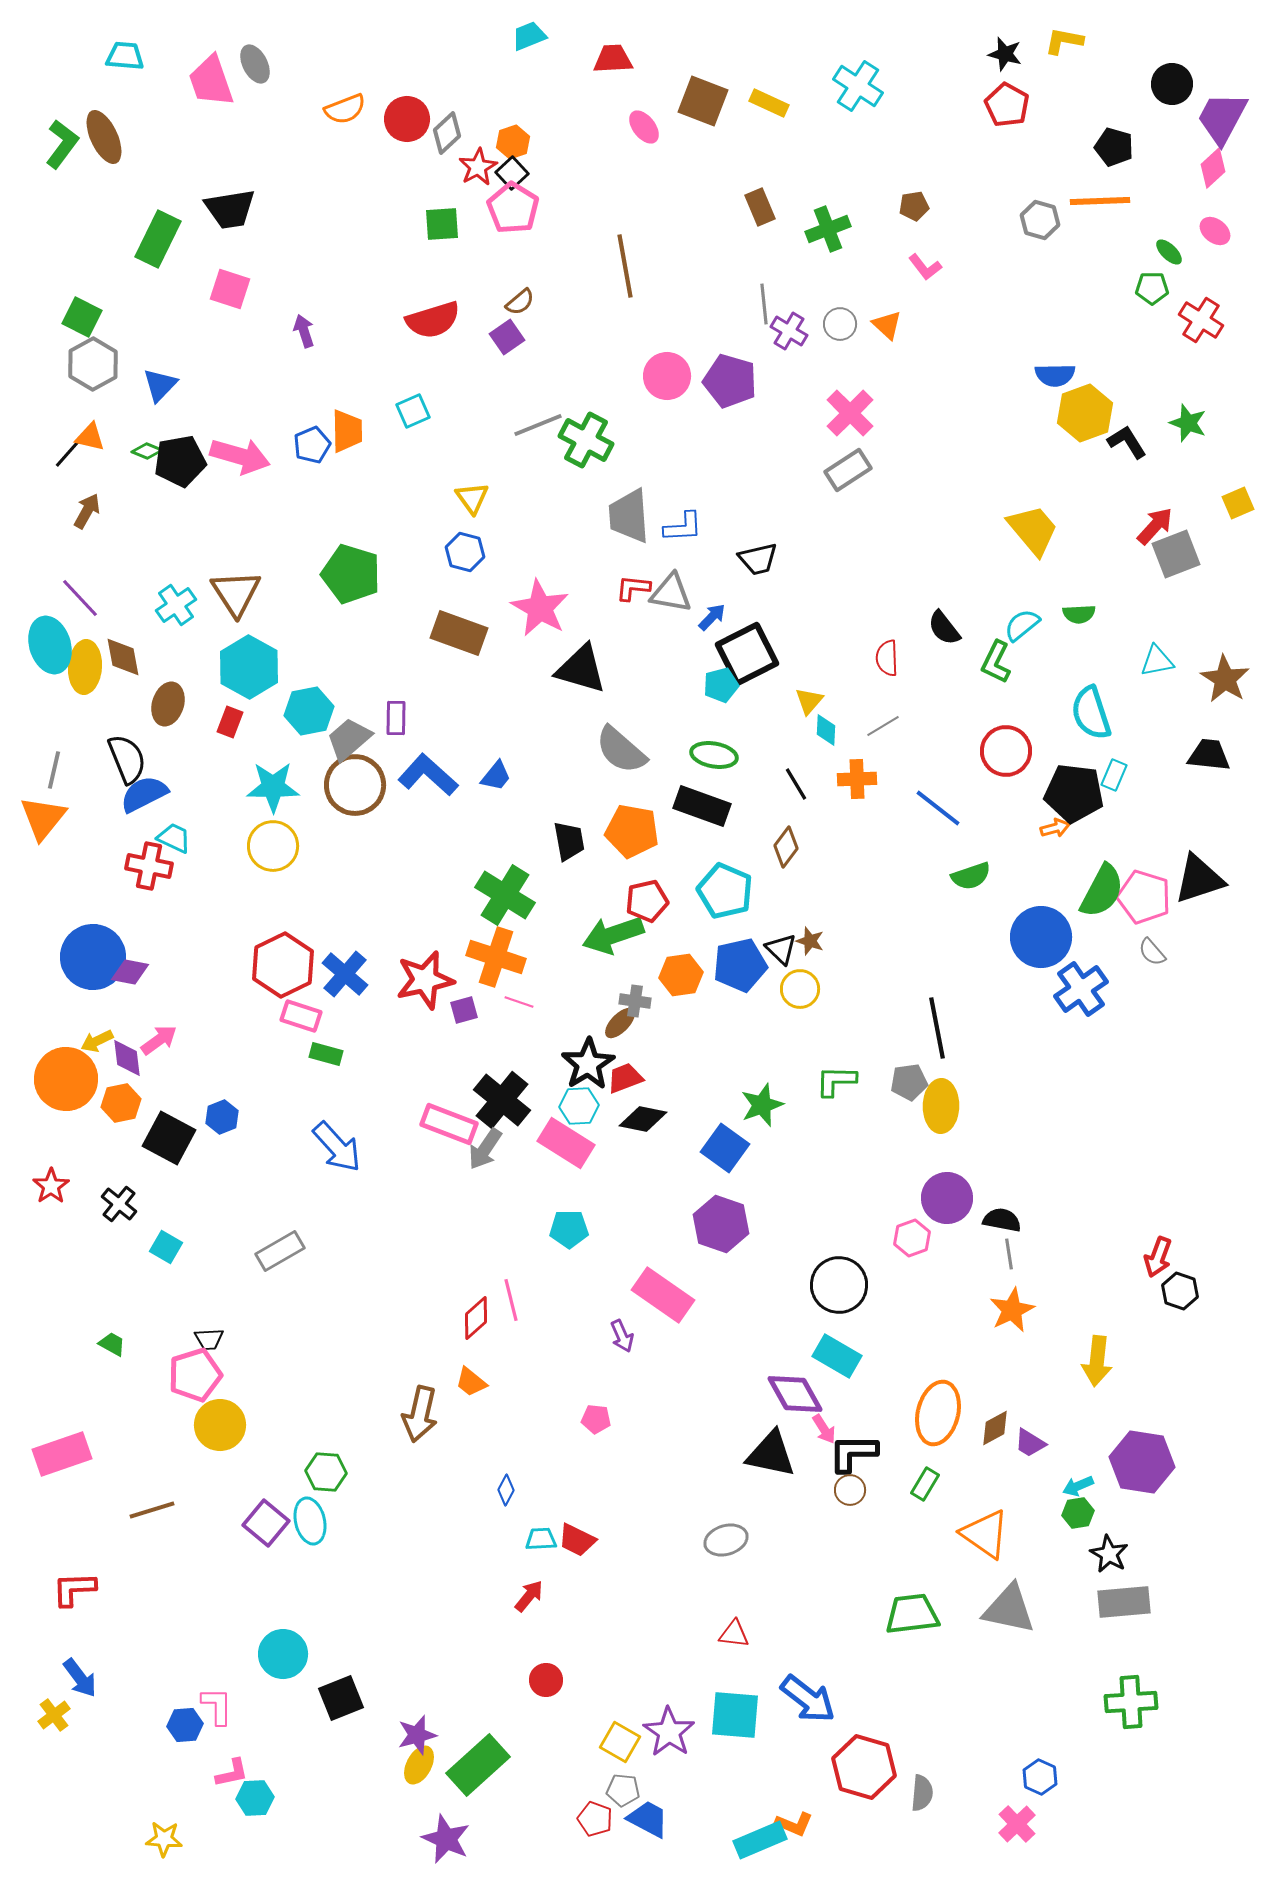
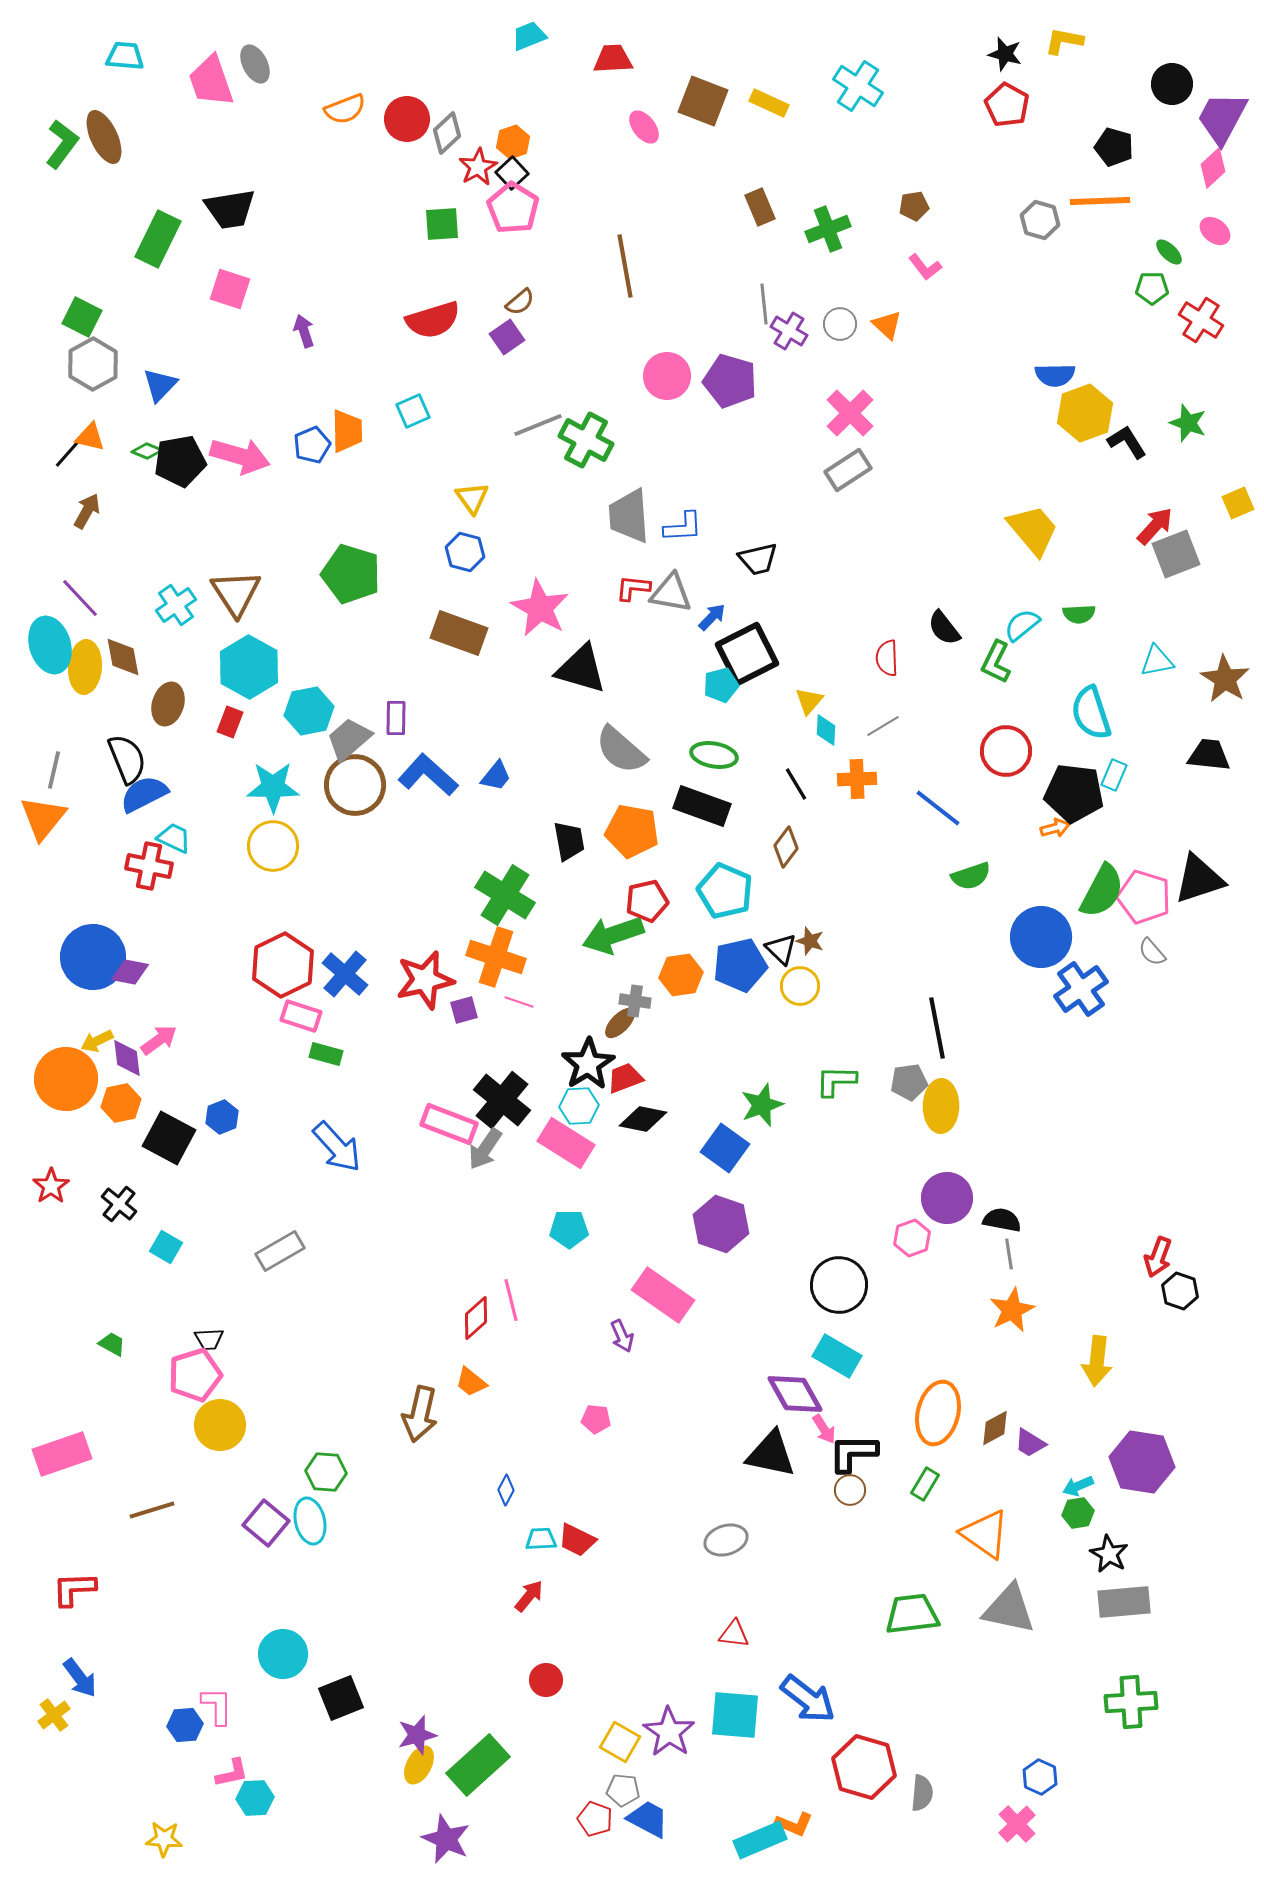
yellow circle at (800, 989): moved 3 px up
